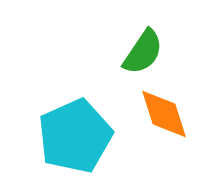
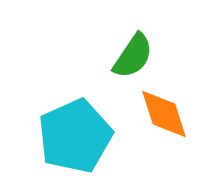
green semicircle: moved 10 px left, 4 px down
